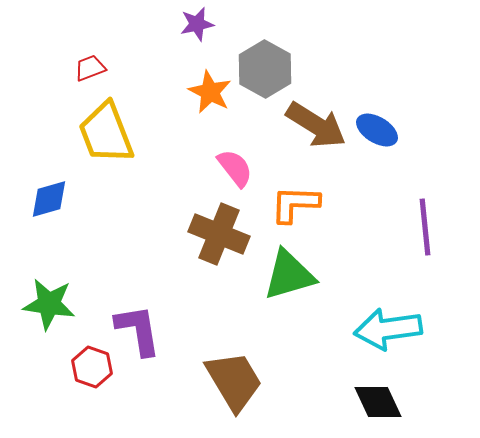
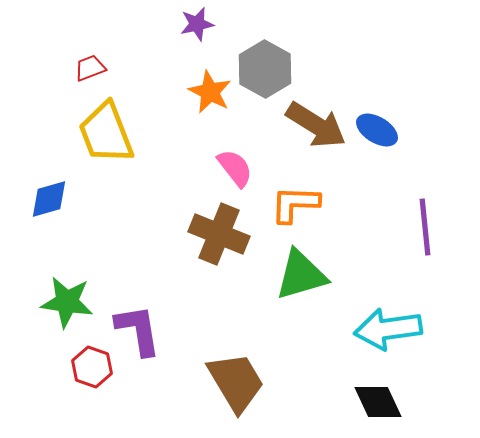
green triangle: moved 12 px right
green star: moved 18 px right, 2 px up
brown trapezoid: moved 2 px right, 1 px down
